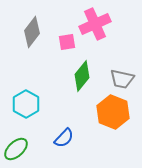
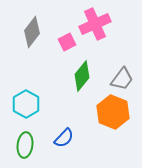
pink square: rotated 18 degrees counterclockwise
gray trapezoid: rotated 65 degrees counterclockwise
green ellipse: moved 9 px right, 4 px up; rotated 40 degrees counterclockwise
